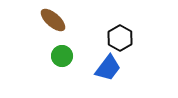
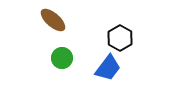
green circle: moved 2 px down
